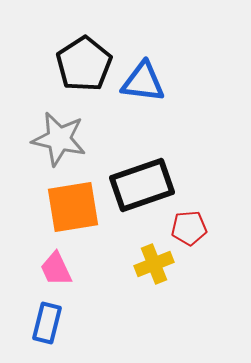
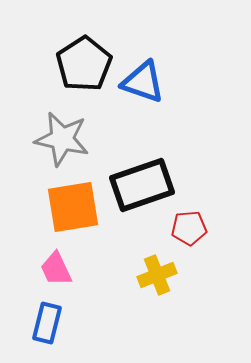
blue triangle: rotated 12 degrees clockwise
gray star: moved 3 px right
yellow cross: moved 3 px right, 11 px down
